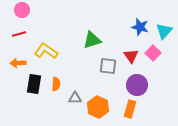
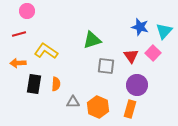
pink circle: moved 5 px right, 1 px down
gray square: moved 2 px left
gray triangle: moved 2 px left, 4 px down
